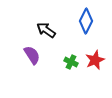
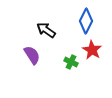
red star: moved 3 px left, 10 px up; rotated 18 degrees counterclockwise
